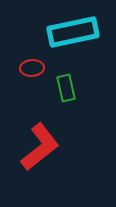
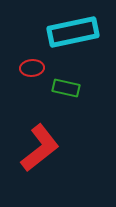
green rectangle: rotated 64 degrees counterclockwise
red L-shape: moved 1 px down
